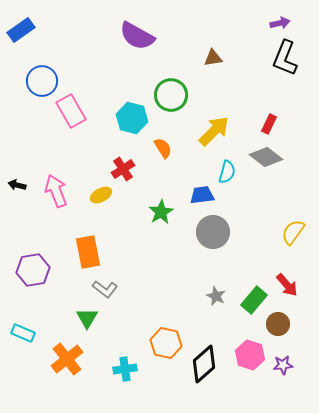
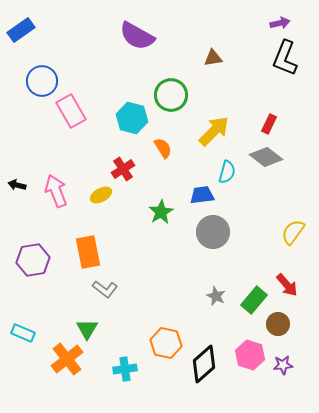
purple hexagon: moved 10 px up
green triangle: moved 11 px down
